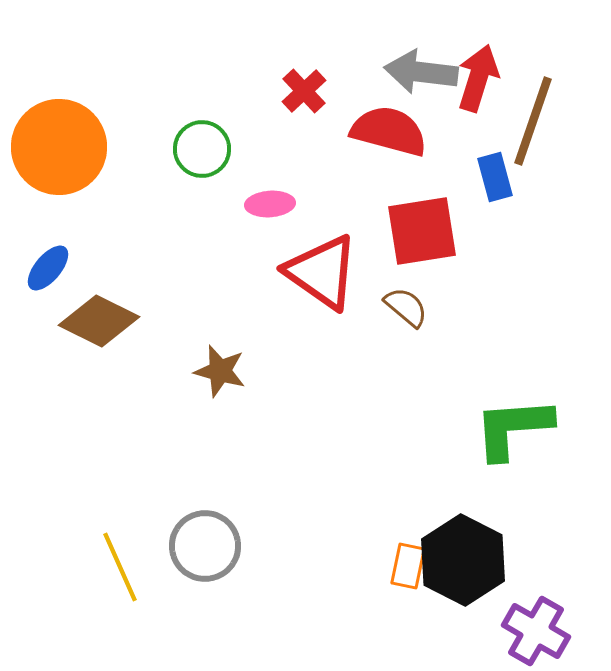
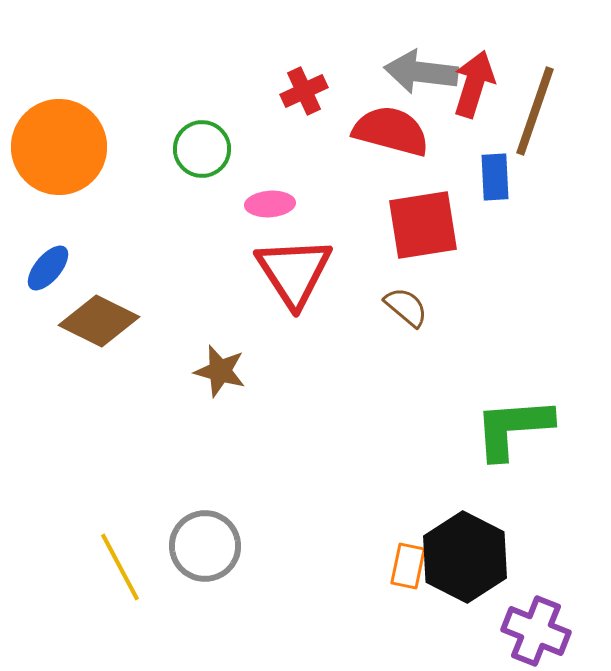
red arrow: moved 4 px left, 6 px down
red cross: rotated 18 degrees clockwise
brown line: moved 2 px right, 10 px up
red semicircle: moved 2 px right
blue rectangle: rotated 12 degrees clockwise
red square: moved 1 px right, 6 px up
red triangle: moved 28 px left; rotated 22 degrees clockwise
black hexagon: moved 2 px right, 3 px up
yellow line: rotated 4 degrees counterclockwise
purple cross: rotated 8 degrees counterclockwise
